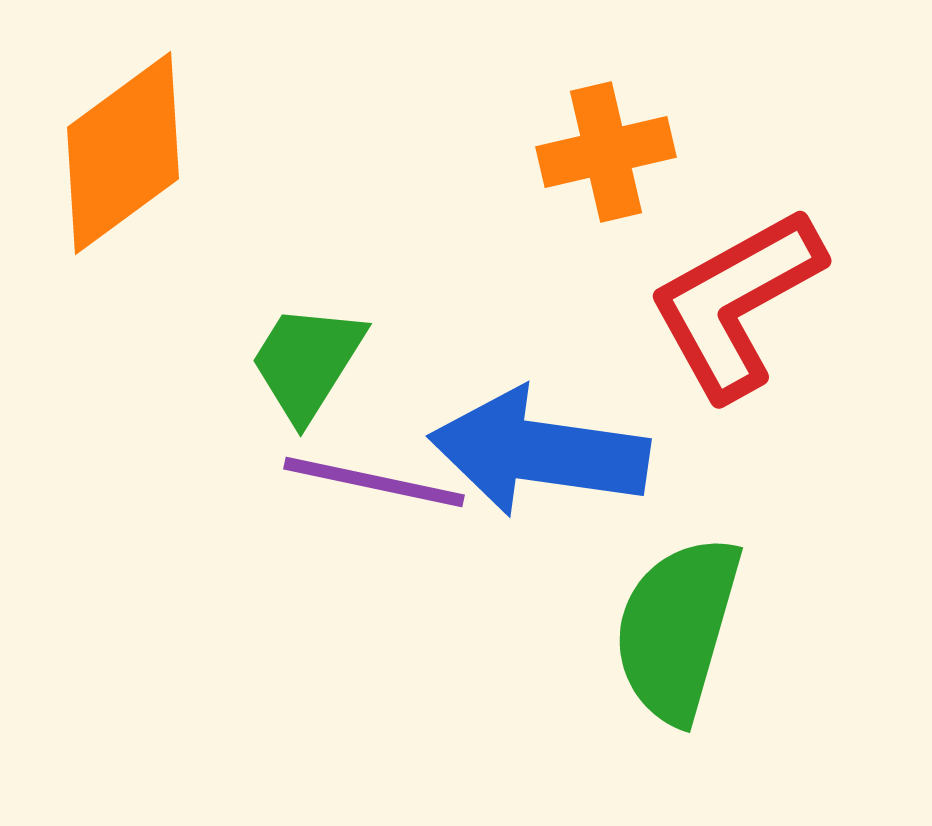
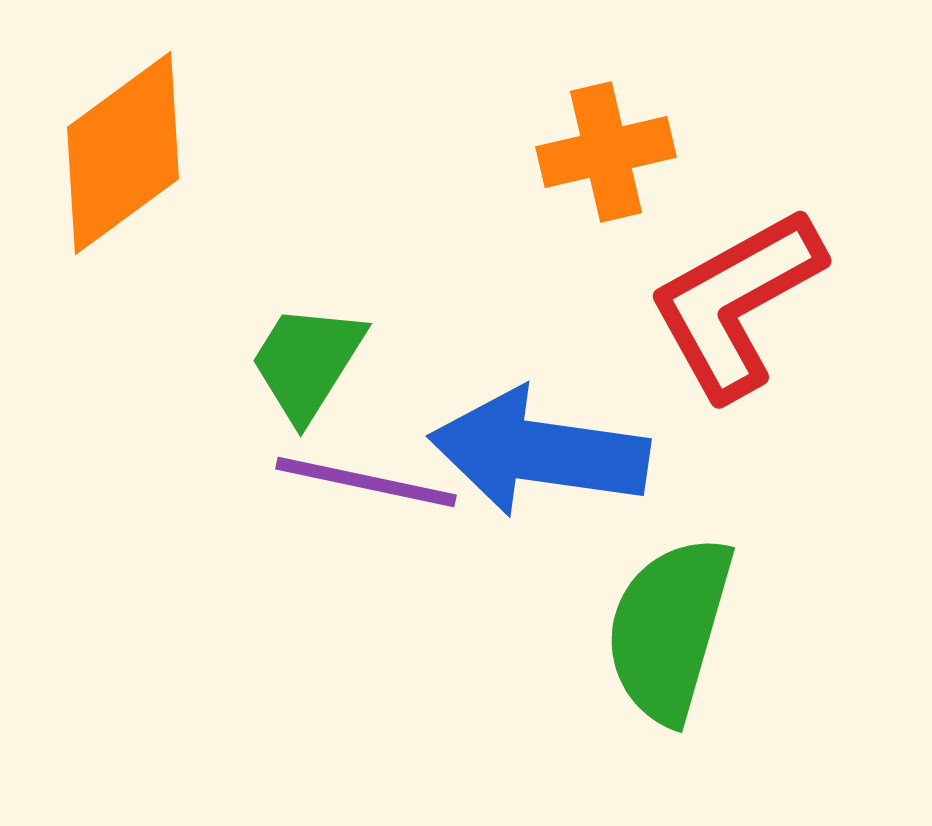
purple line: moved 8 px left
green semicircle: moved 8 px left
